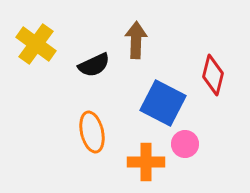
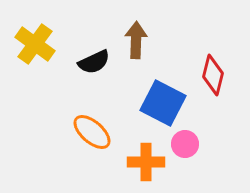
yellow cross: moved 1 px left
black semicircle: moved 3 px up
orange ellipse: rotated 36 degrees counterclockwise
